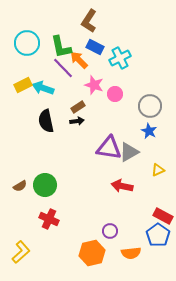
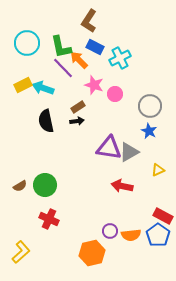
orange semicircle: moved 18 px up
